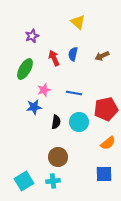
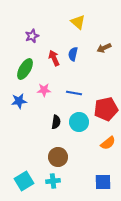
brown arrow: moved 2 px right, 8 px up
pink star: rotated 16 degrees clockwise
blue star: moved 15 px left, 6 px up
blue square: moved 1 px left, 8 px down
